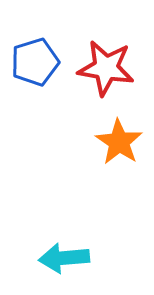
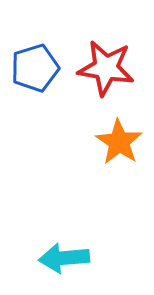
blue pentagon: moved 6 px down
